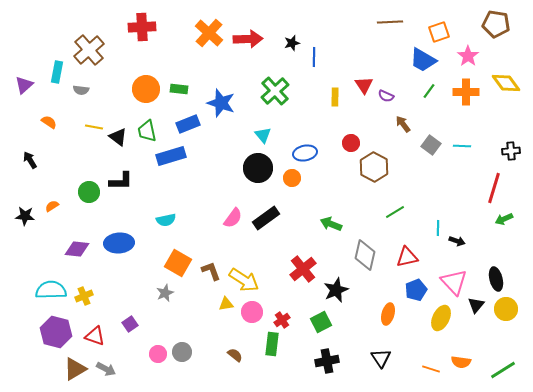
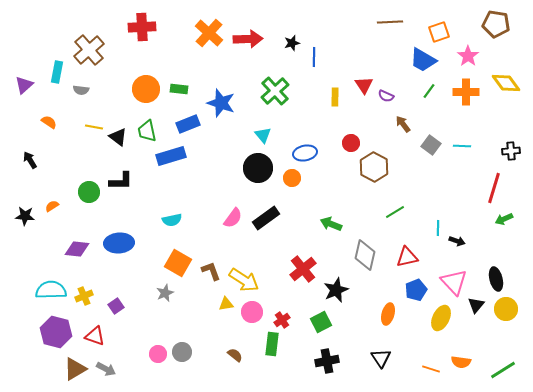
cyan semicircle at (166, 220): moved 6 px right
purple square at (130, 324): moved 14 px left, 18 px up
